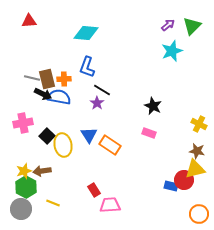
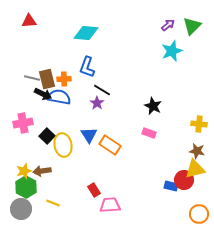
yellow cross: rotated 21 degrees counterclockwise
